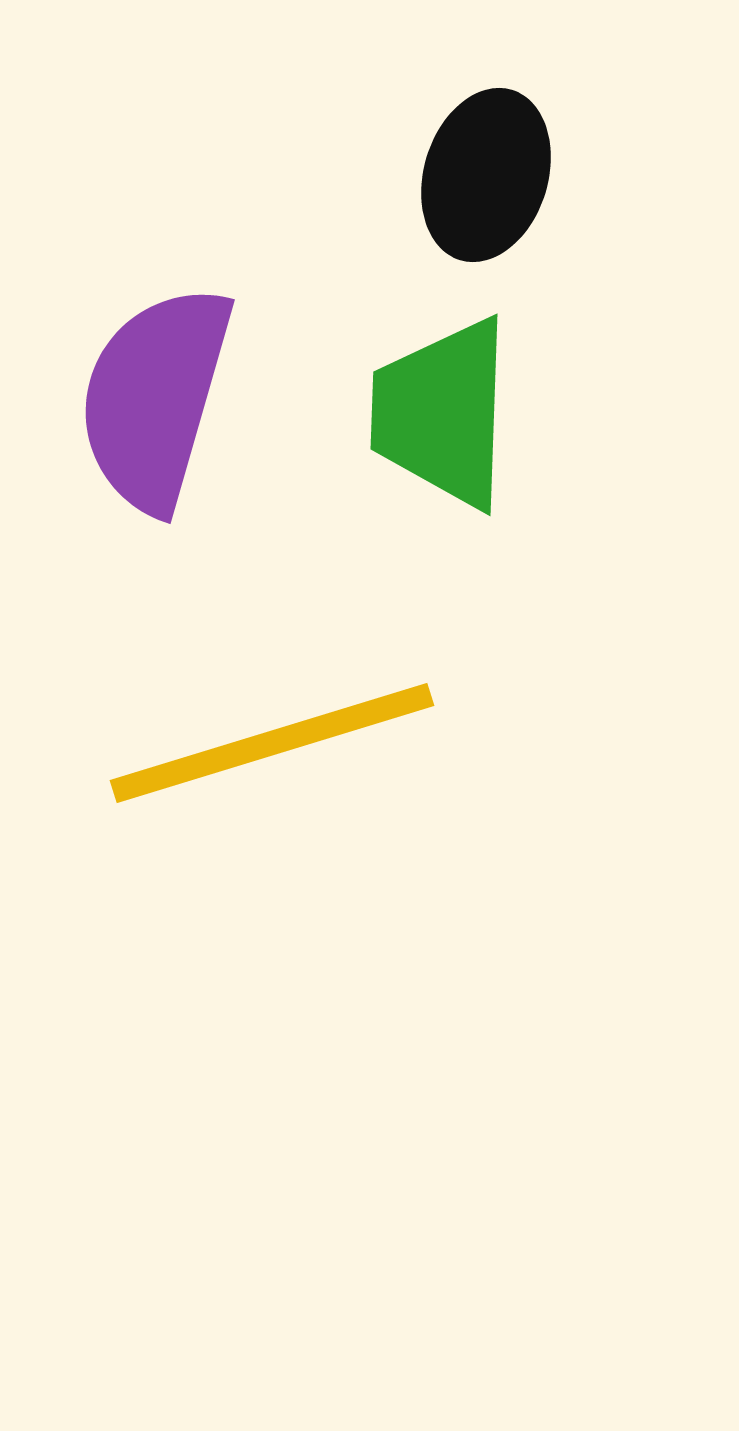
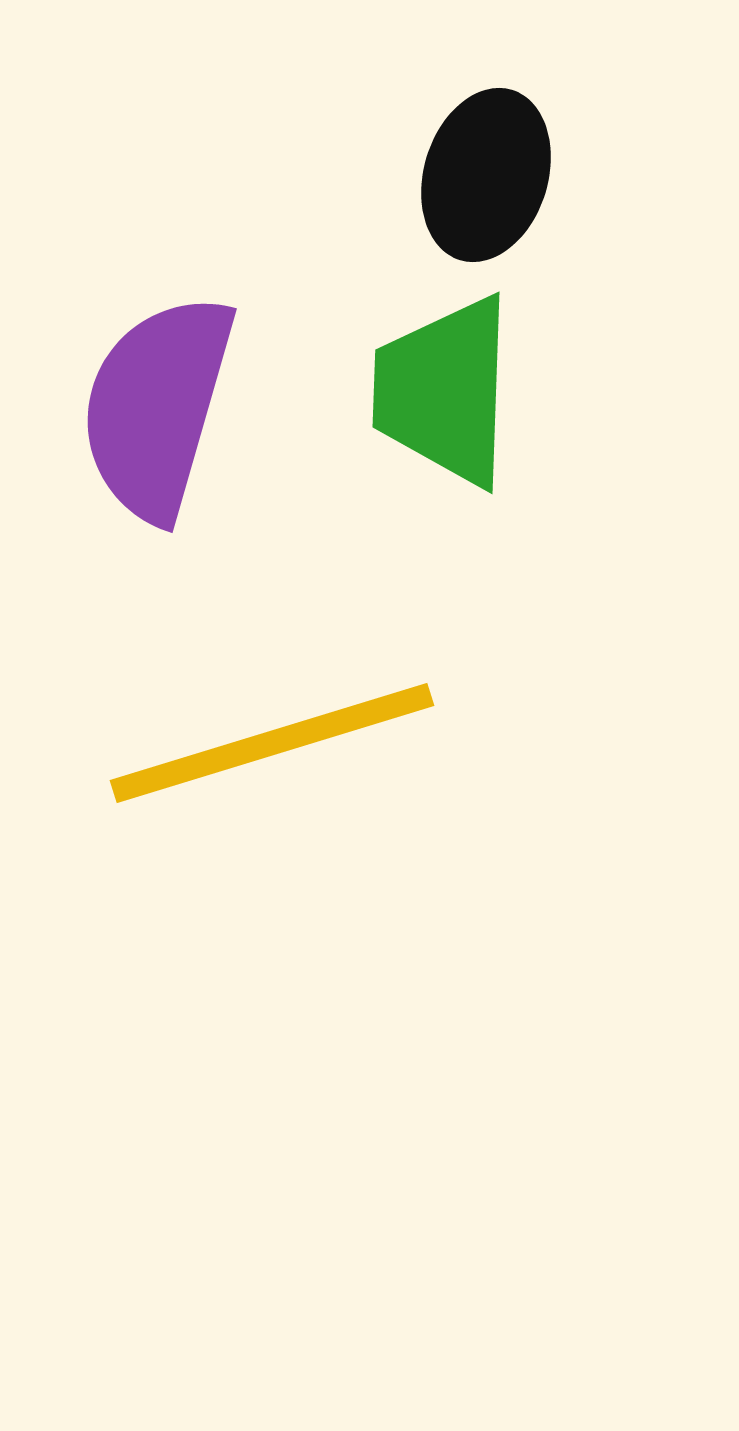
purple semicircle: moved 2 px right, 9 px down
green trapezoid: moved 2 px right, 22 px up
